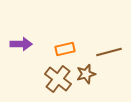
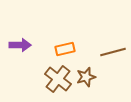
purple arrow: moved 1 px left, 1 px down
brown line: moved 4 px right
brown star: moved 3 px down
